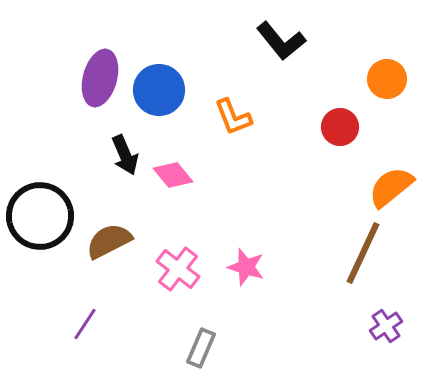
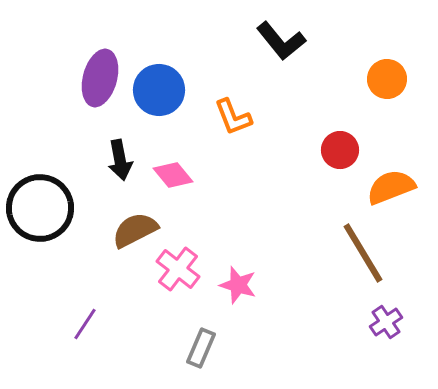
red circle: moved 23 px down
black arrow: moved 5 px left, 5 px down; rotated 12 degrees clockwise
orange semicircle: rotated 18 degrees clockwise
black circle: moved 8 px up
brown semicircle: moved 26 px right, 11 px up
brown line: rotated 56 degrees counterclockwise
pink star: moved 8 px left, 18 px down
purple cross: moved 4 px up
